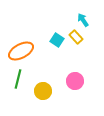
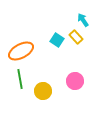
green line: moved 2 px right; rotated 24 degrees counterclockwise
